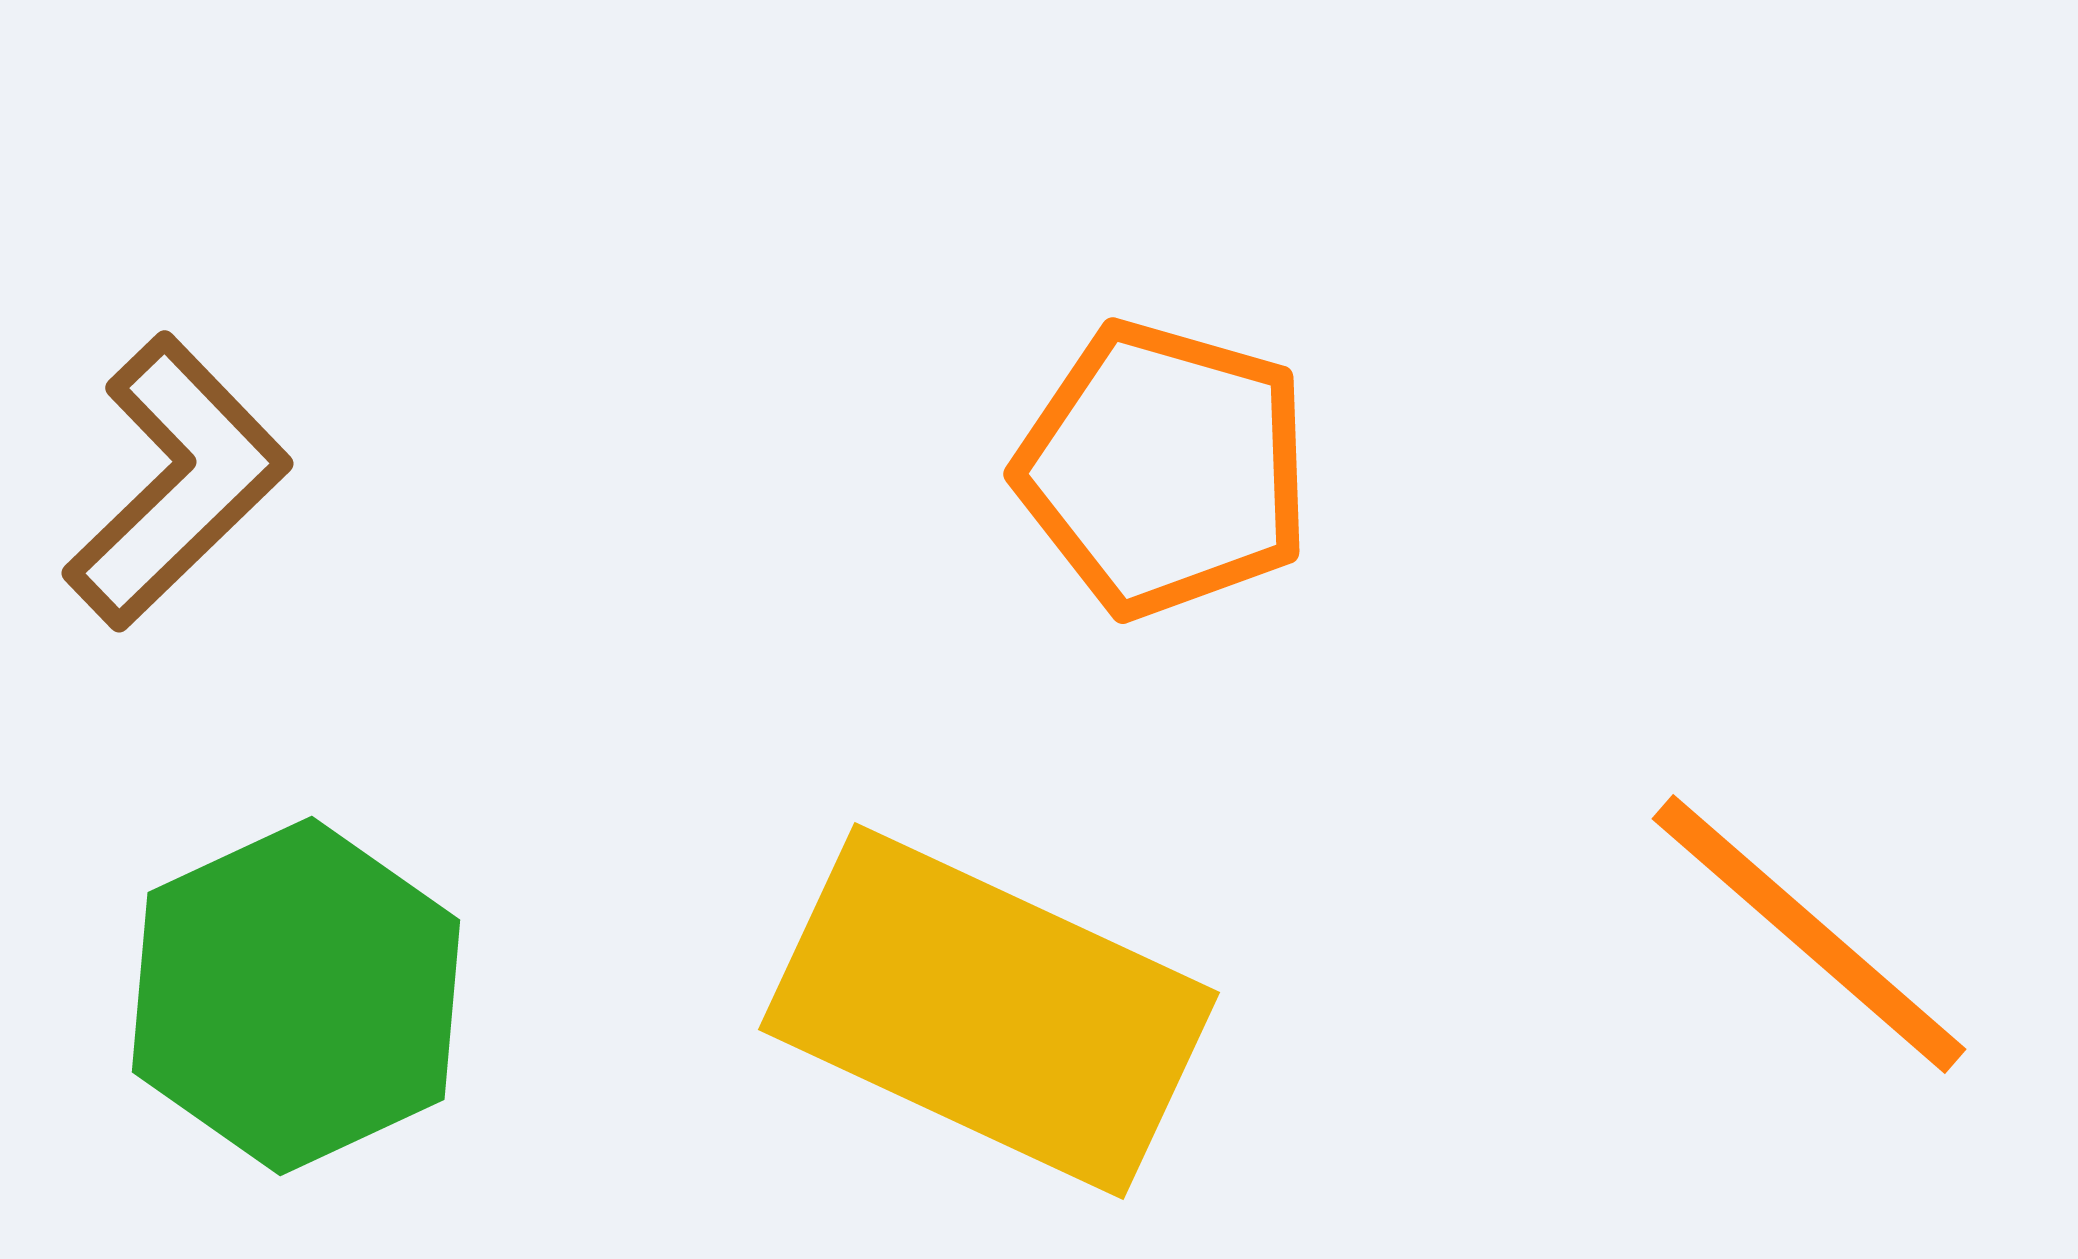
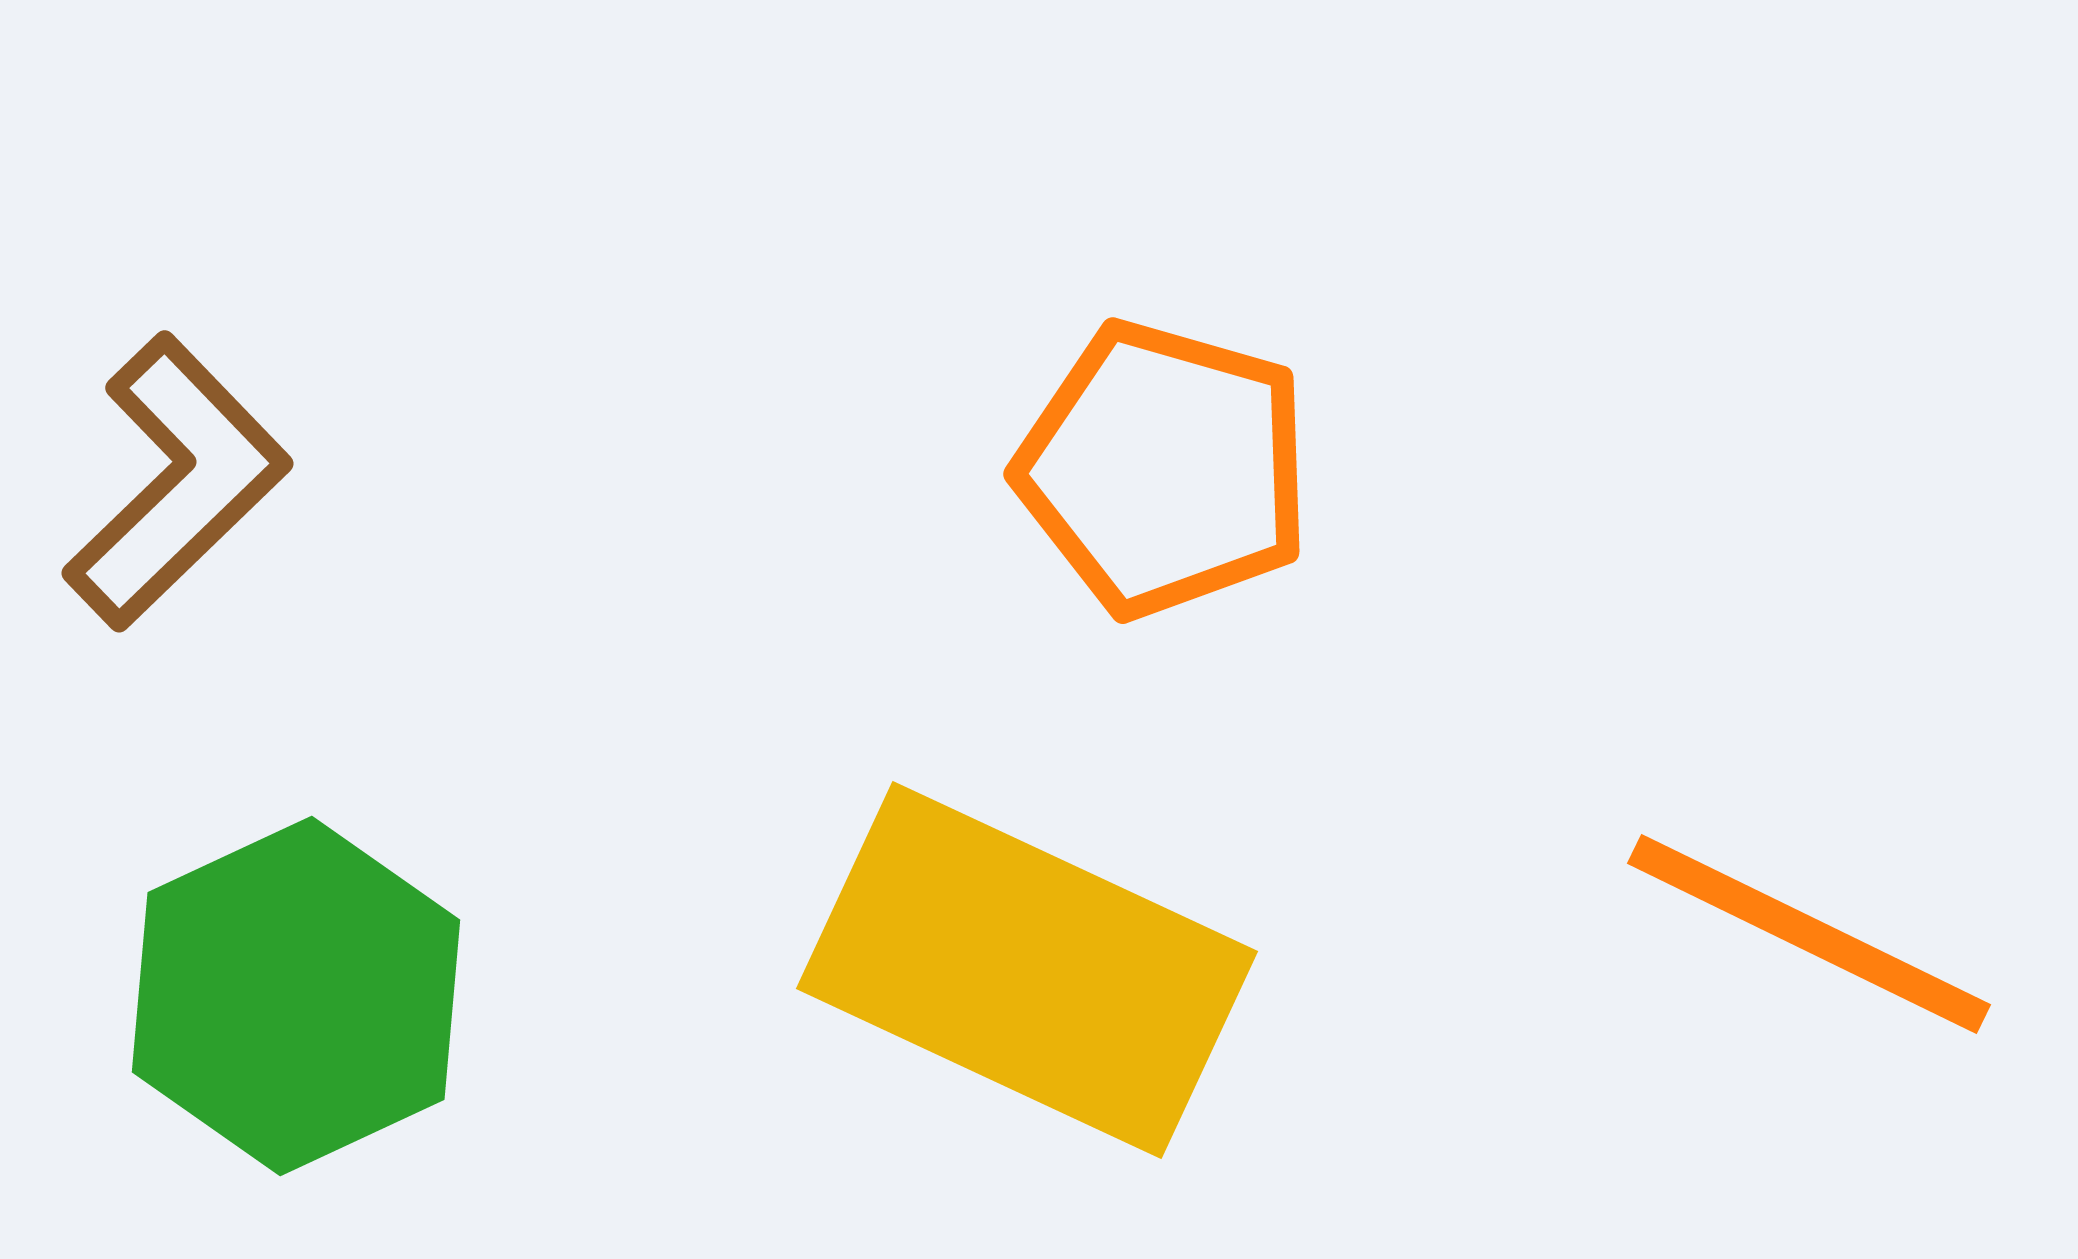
orange line: rotated 15 degrees counterclockwise
yellow rectangle: moved 38 px right, 41 px up
